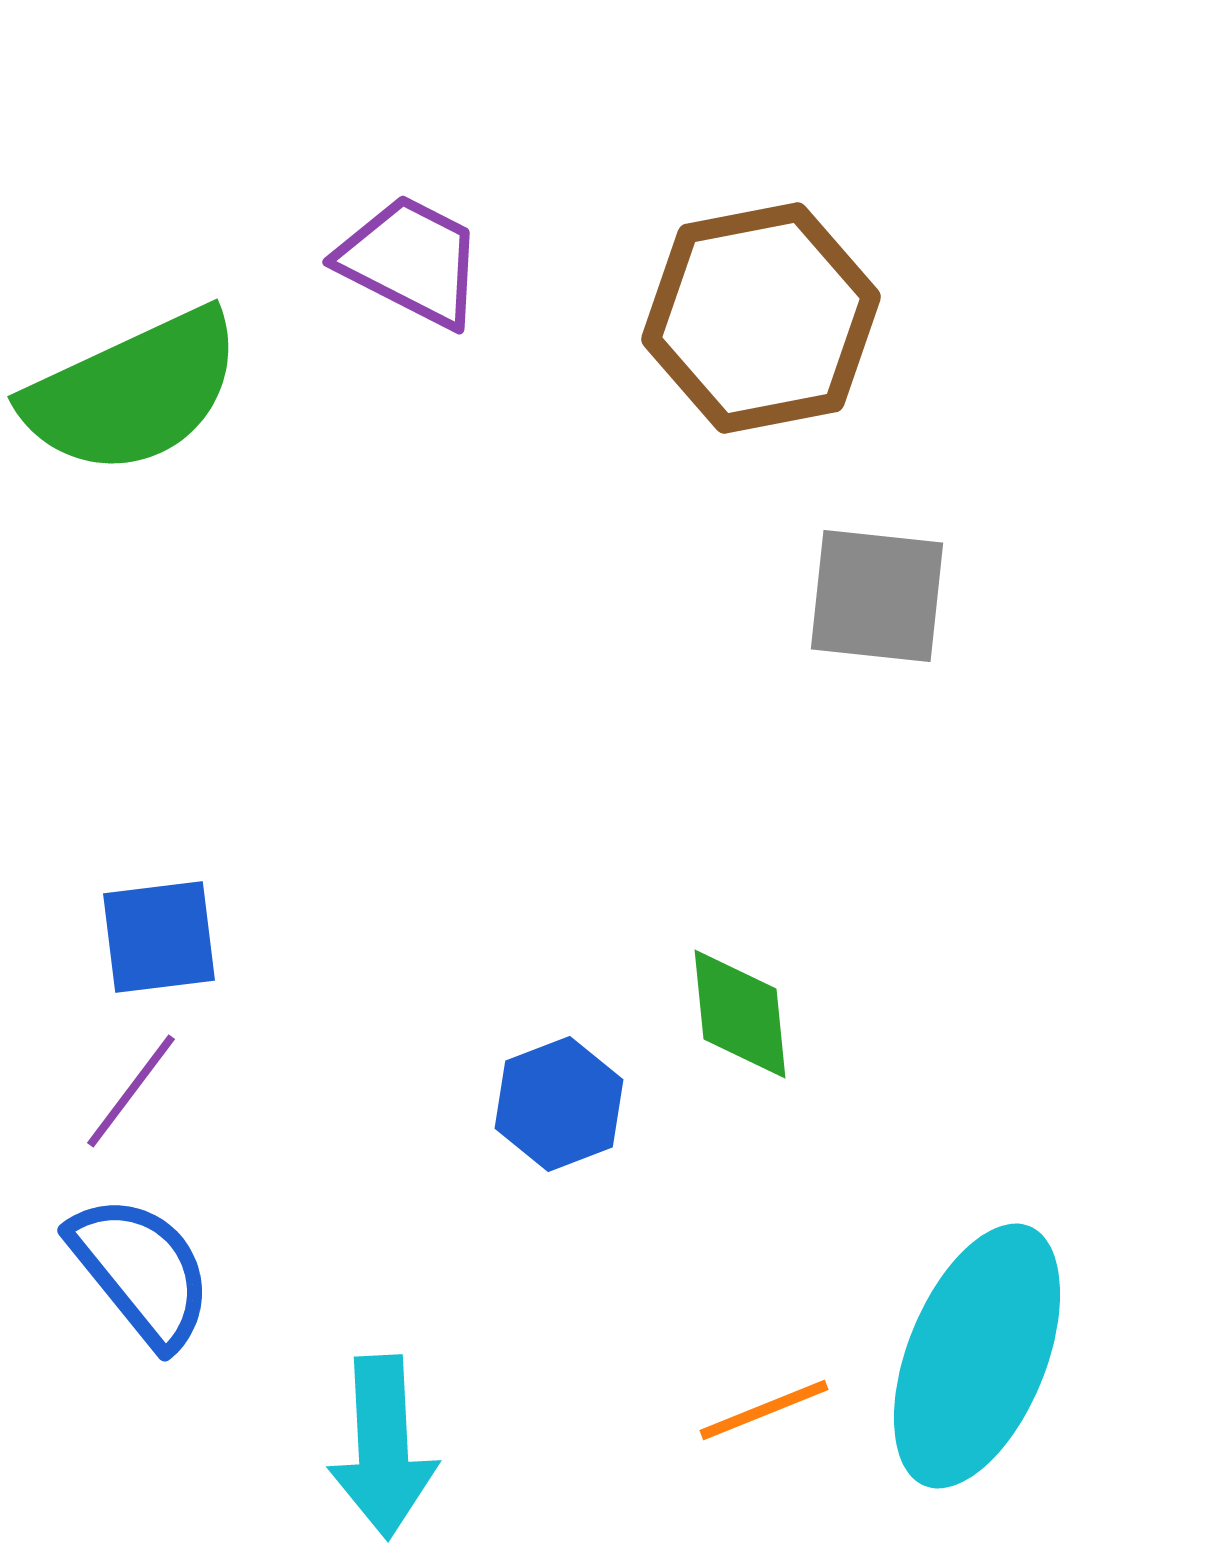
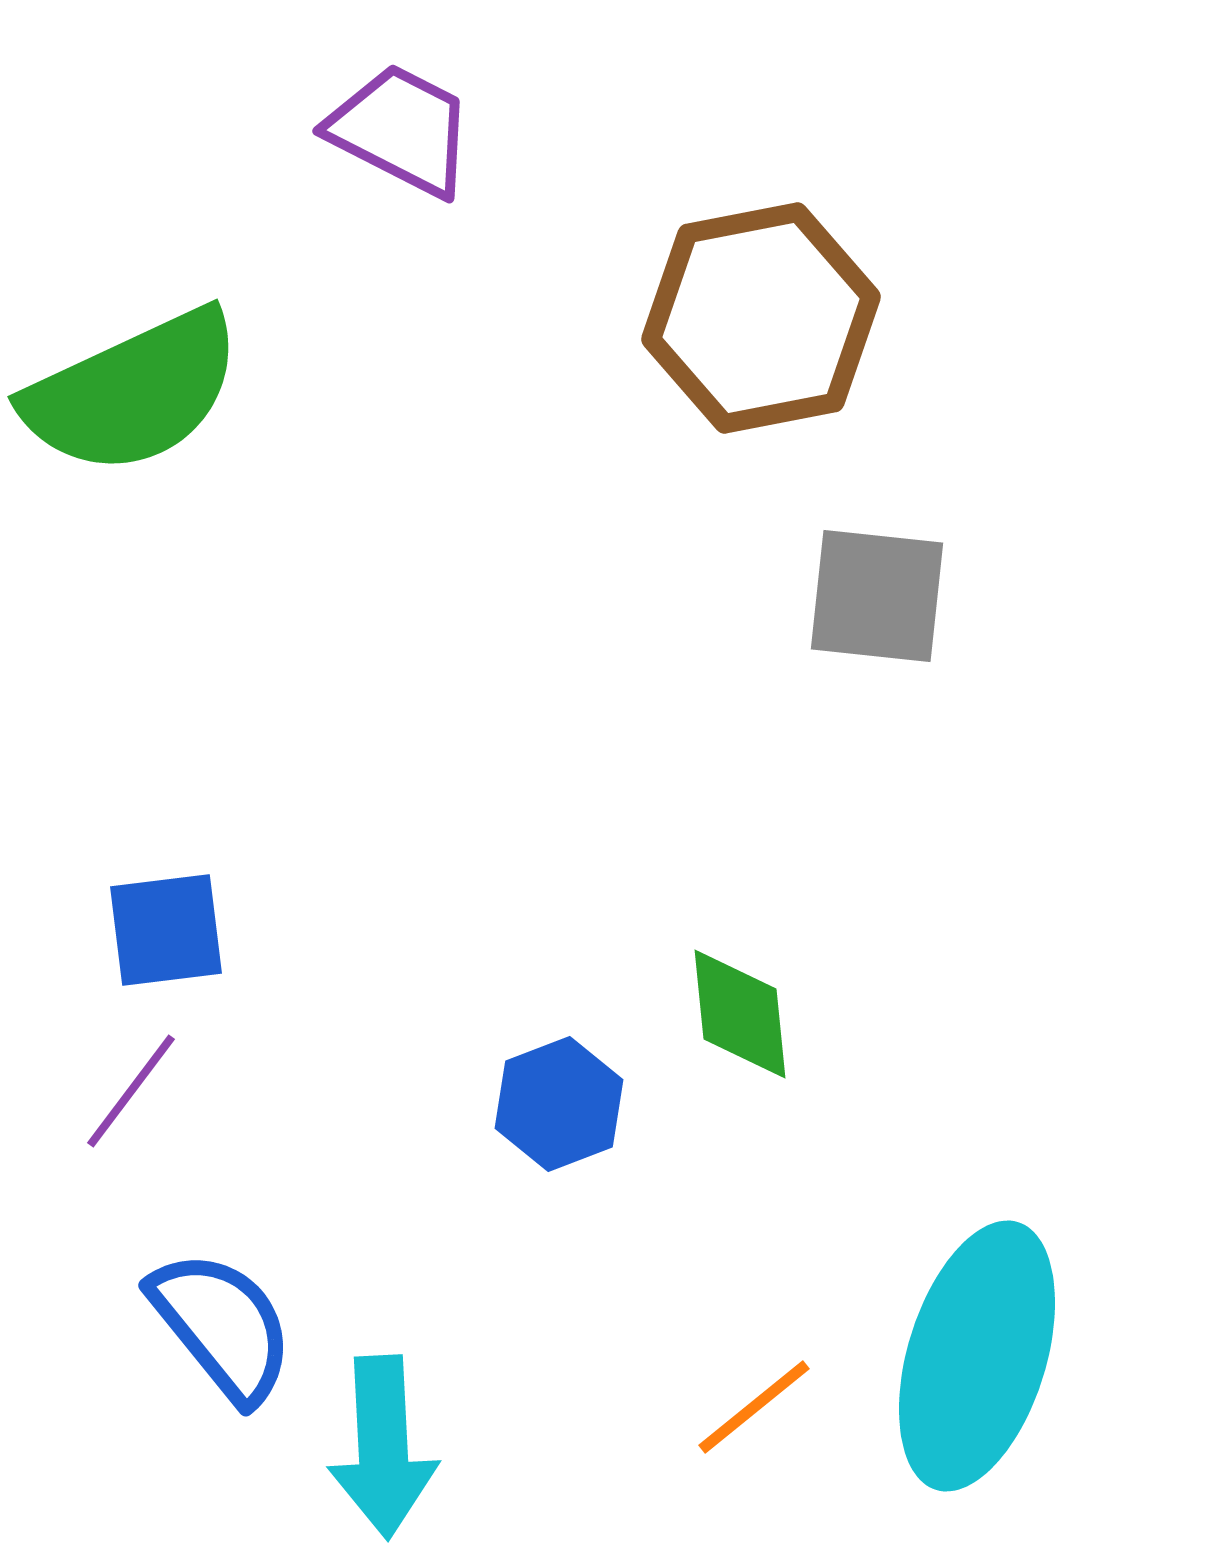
purple trapezoid: moved 10 px left, 131 px up
blue square: moved 7 px right, 7 px up
blue semicircle: moved 81 px right, 55 px down
cyan ellipse: rotated 5 degrees counterclockwise
orange line: moved 10 px left, 3 px up; rotated 17 degrees counterclockwise
